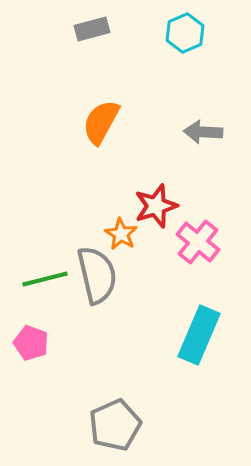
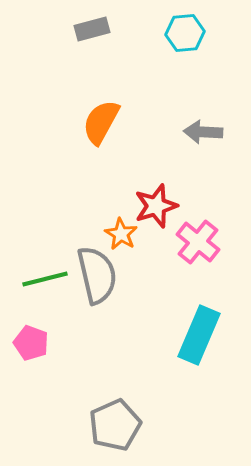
cyan hexagon: rotated 18 degrees clockwise
